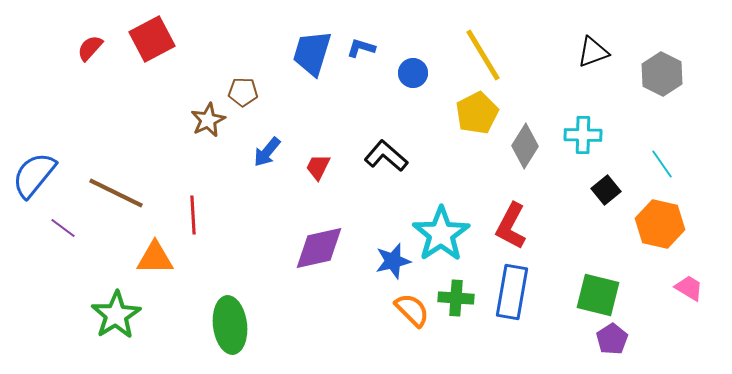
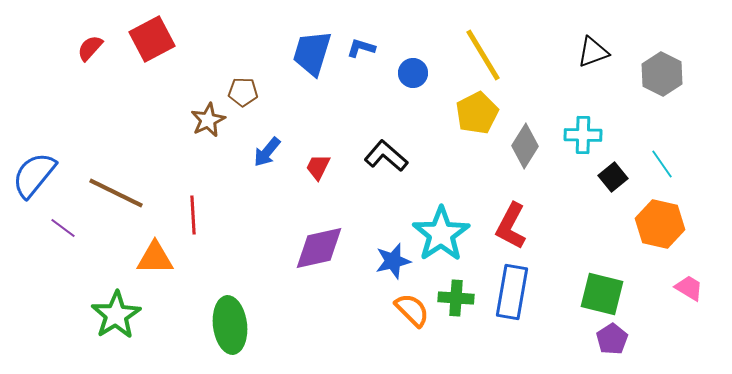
black square: moved 7 px right, 13 px up
green square: moved 4 px right, 1 px up
